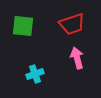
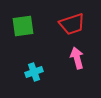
green square: rotated 15 degrees counterclockwise
cyan cross: moved 1 px left, 2 px up
